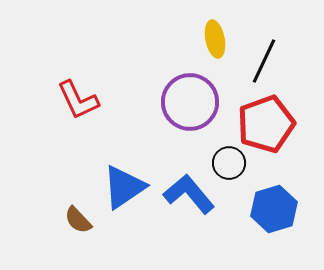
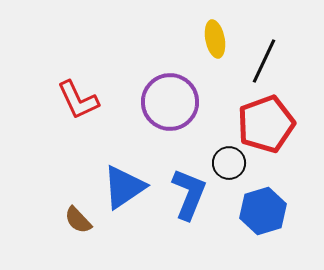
purple circle: moved 20 px left
blue L-shape: rotated 62 degrees clockwise
blue hexagon: moved 11 px left, 2 px down
